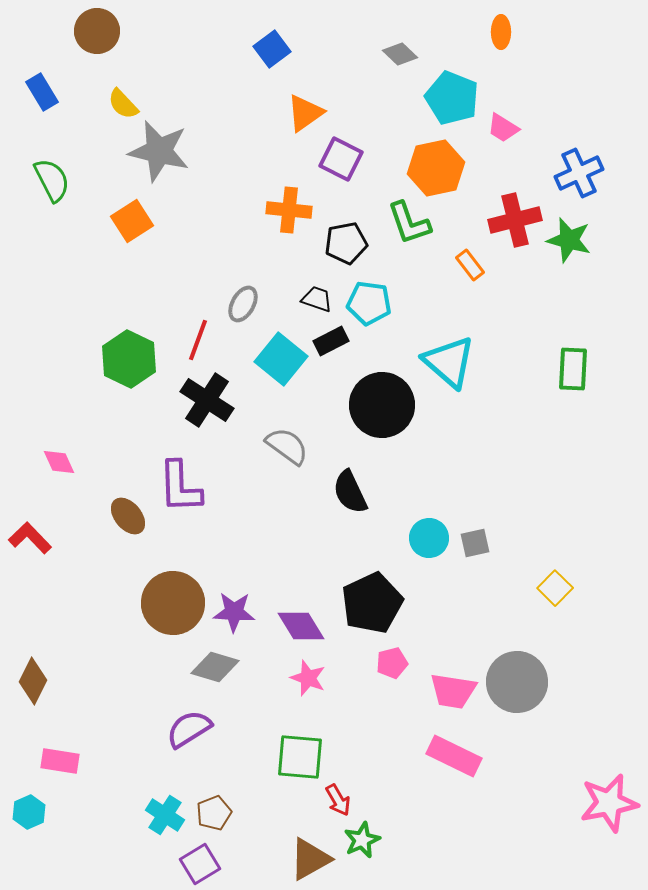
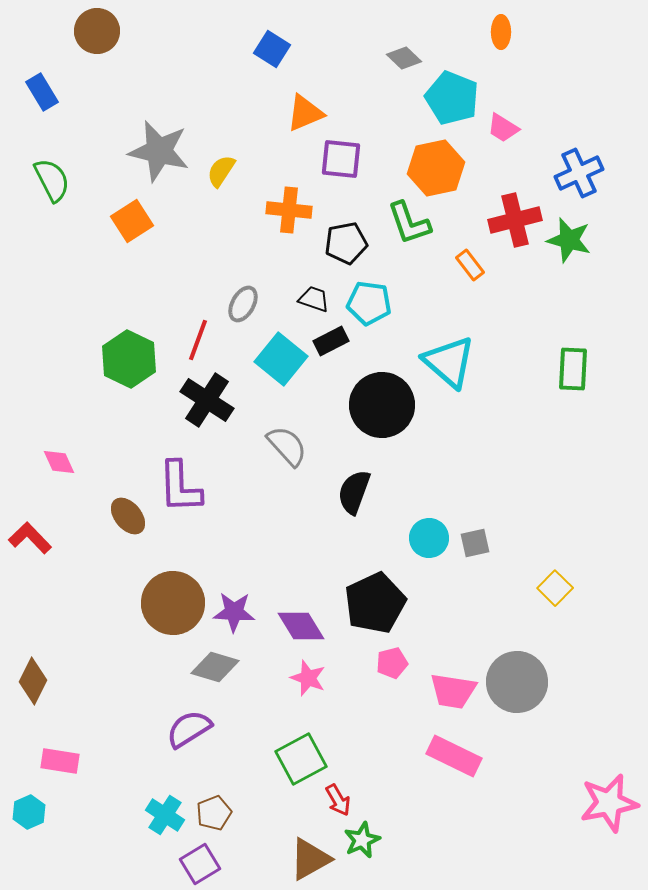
blue square at (272, 49): rotated 21 degrees counterclockwise
gray diamond at (400, 54): moved 4 px right, 4 px down
yellow semicircle at (123, 104): moved 98 px right, 67 px down; rotated 76 degrees clockwise
orange triangle at (305, 113): rotated 12 degrees clockwise
purple square at (341, 159): rotated 21 degrees counterclockwise
black trapezoid at (317, 299): moved 3 px left
gray semicircle at (287, 446): rotated 12 degrees clockwise
black semicircle at (350, 492): moved 4 px right; rotated 45 degrees clockwise
black pentagon at (372, 603): moved 3 px right
green square at (300, 757): moved 1 px right, 2 px down; rotated 33 degrees counterclockwise
